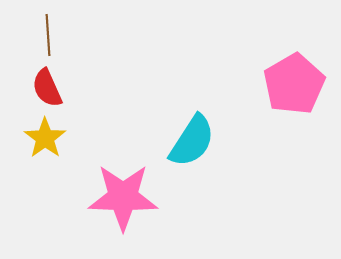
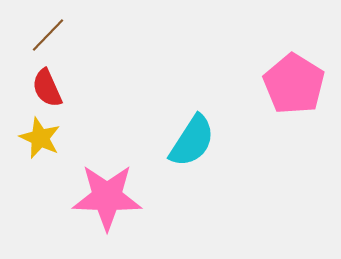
brown line: rotated 48 degrees clockwise
pink pentagon: rotated 10 degrees counterclockwise
yellow star: moved 5 px left; rotated 12 degrees counterclockwise
pink star: moved 16 px left
